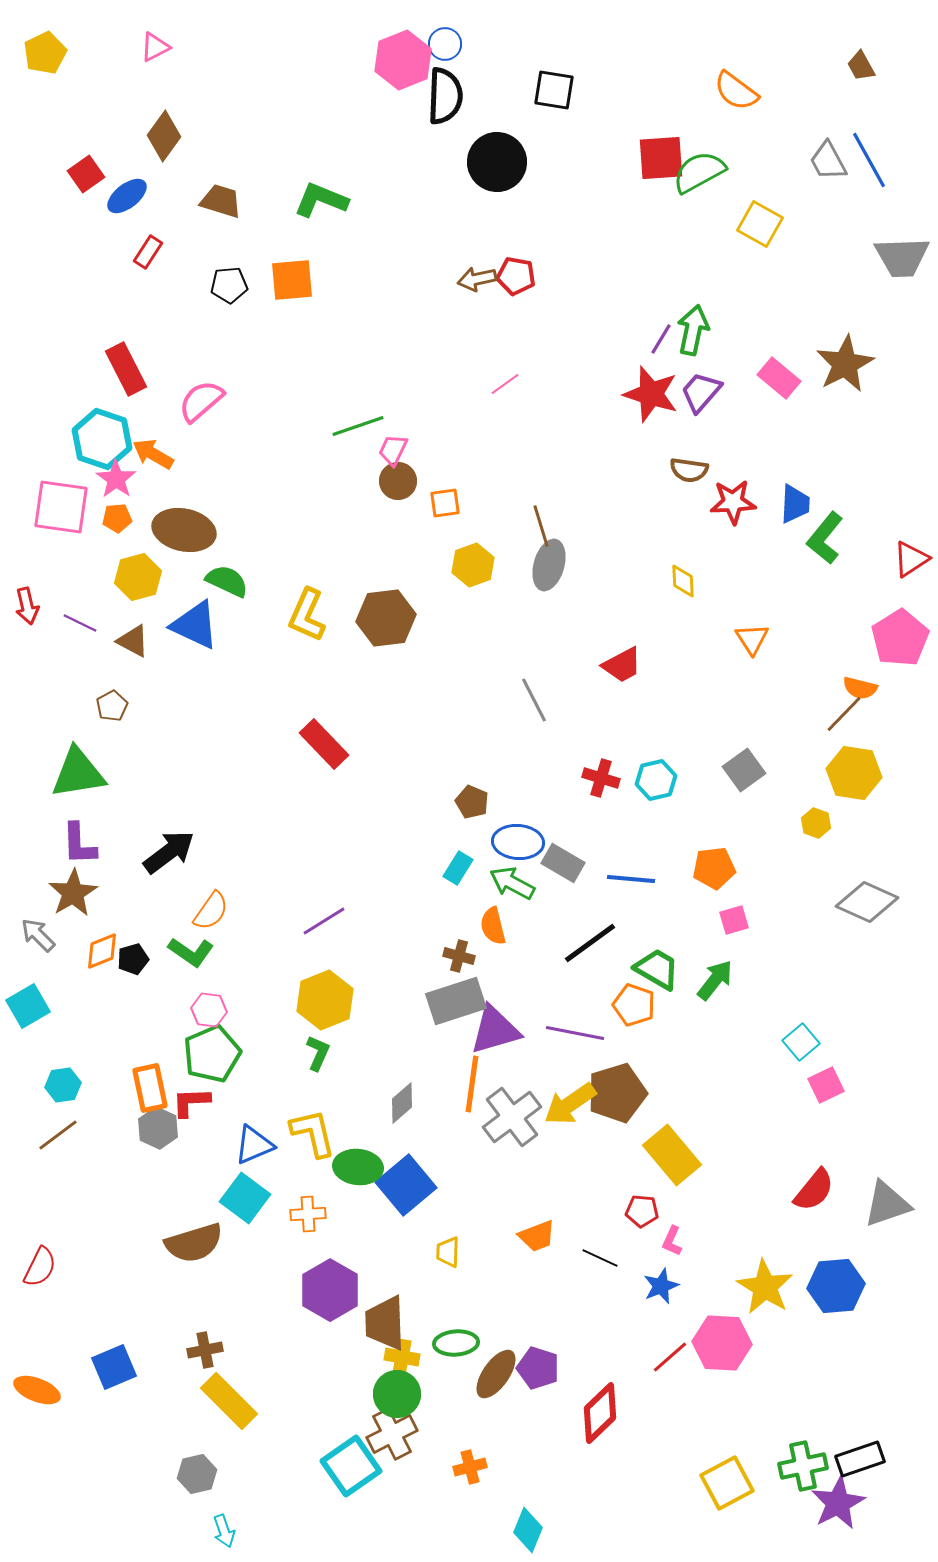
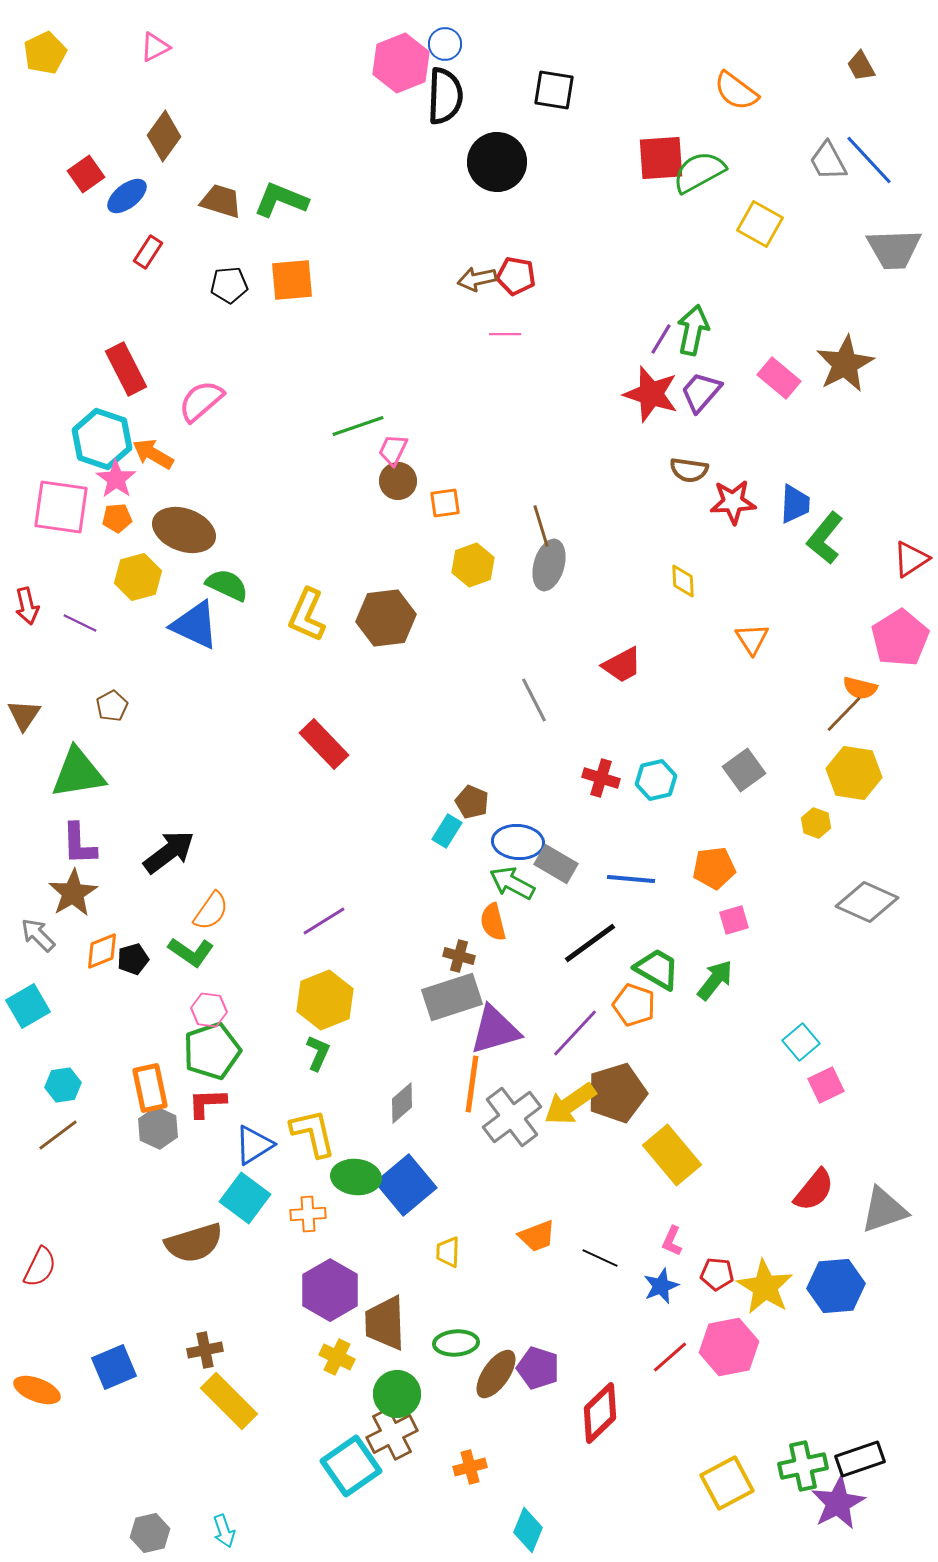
pink hexagon at (403, 60): moved 2 px left, 3 px down
blue line at (869, 160): rotated 14 degrees counterclockwise
green L-shape at (321, 200): moved 40 px left
gray trapezoid at (902, 257): moved 8 px left, 8 px up
pink line at (505, 384): moved 50 px up; rotated 36 degrees clockwise
brown ellipse at (184, 530): rotated 8 degrees clockwise
green semicircle at (227, 581): moved 4 px down
brown triangle at (133, 641): moved 109 px left, 74 px down; rotated 36 degrees clockwise
gray rectangle at (563, 863): moved 7 px left, 1 px down
cyan rectangle at (458, 868): moved 11 px left, 37 px up
orange semicircle at (493, 926): moved 4 px up
gray rectangle at (456, 1001): moved 4 px left, 4 px up
purple line at (575, 1033): rotated 58 degrees counterclockwise
green pentagon at (212, 1054): moved 3 px up; rotated 4 degrees clockwise
red L-shape at (191, 1102): moved 16 px right, 1 px down
blue triangle at (254, 1145): rotated 9 degrees counterclockwise
green ellipse at (358, 1167): moved 2 px left, 10 px down
gray triangle at (887, 1204): moved 3 px left, 6 px down
red pentagon at (642, 1211): moved 75 px right, 63 px down
pink hexagon at (722, 1343): moved 7 px right, 4 px down; rotated 14 degrees counterclockwise
yellow cross at (402, 1357): moved 65 px left; rotated 16 degrees clockwise
gray hexagon at (197, 1474): moved 47 px left, 59 px down
